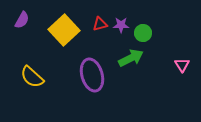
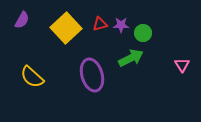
yellow square: moved 2 px right, 2 px up
